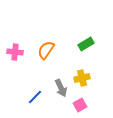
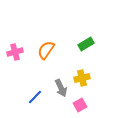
pink cross: rotated 21 degrees counterclockwise
